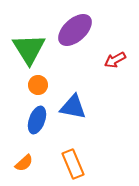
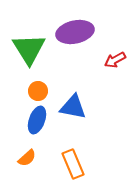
purple ellipse: moved 2 px down; rotated 30 degrees clockwise
orange circle: moved 6 px down
orange semicircle: moved 3 px right, 5 px up
